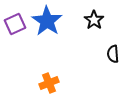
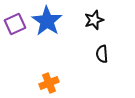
black star: rotated 18 degrees clockwise
black semicircle: moved 11 px left
